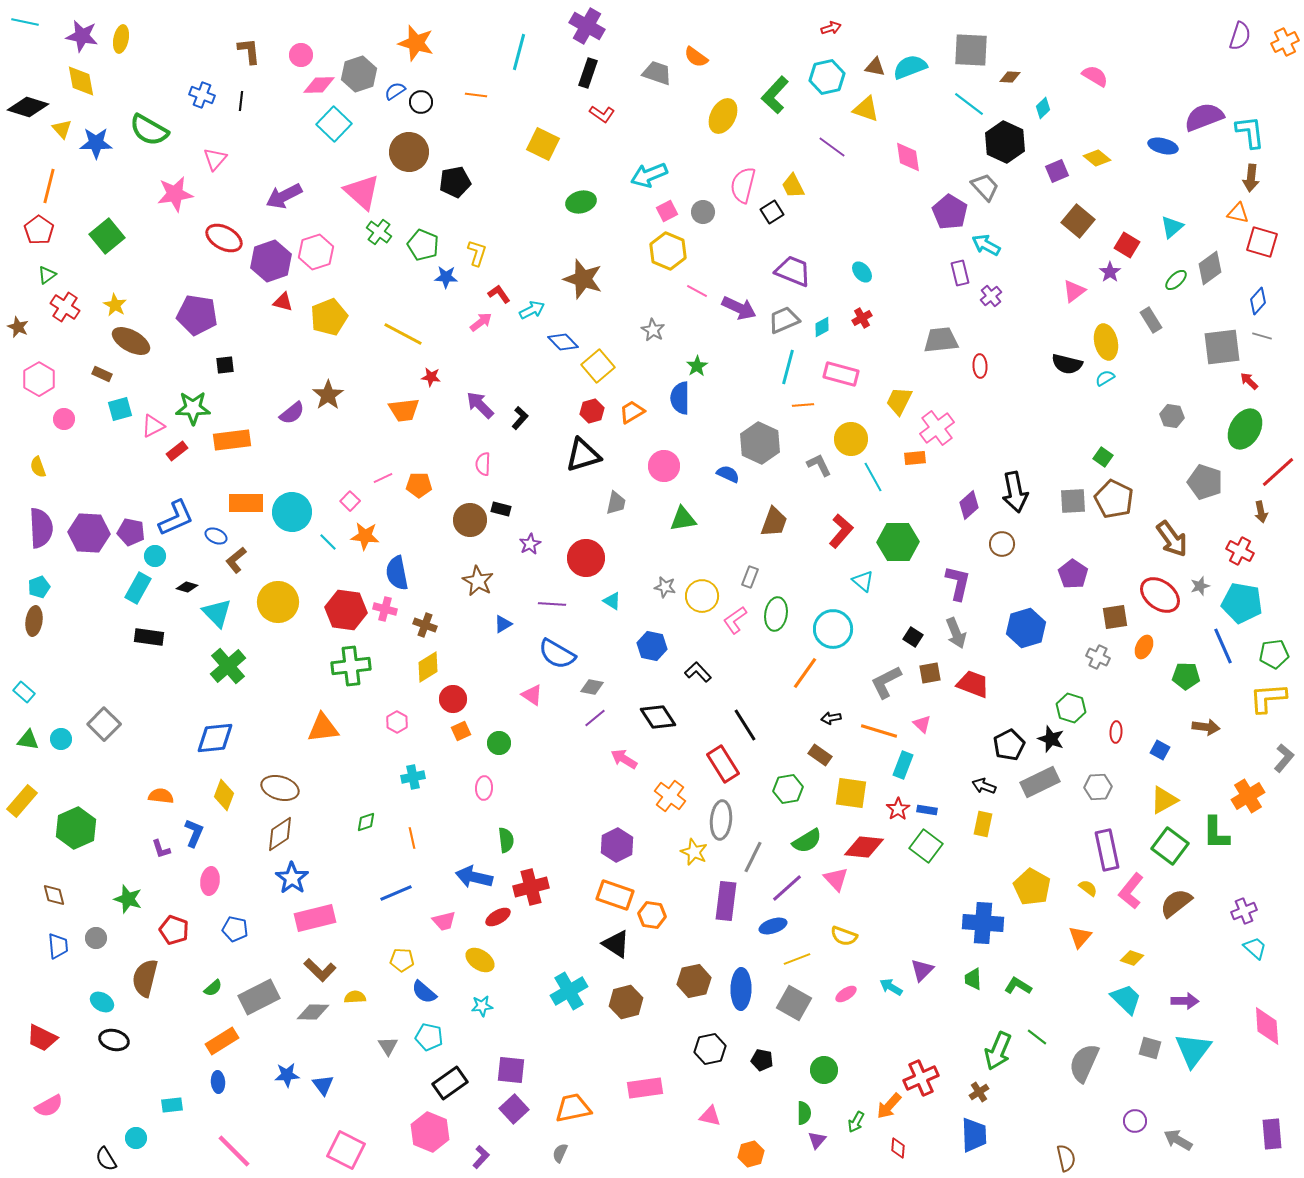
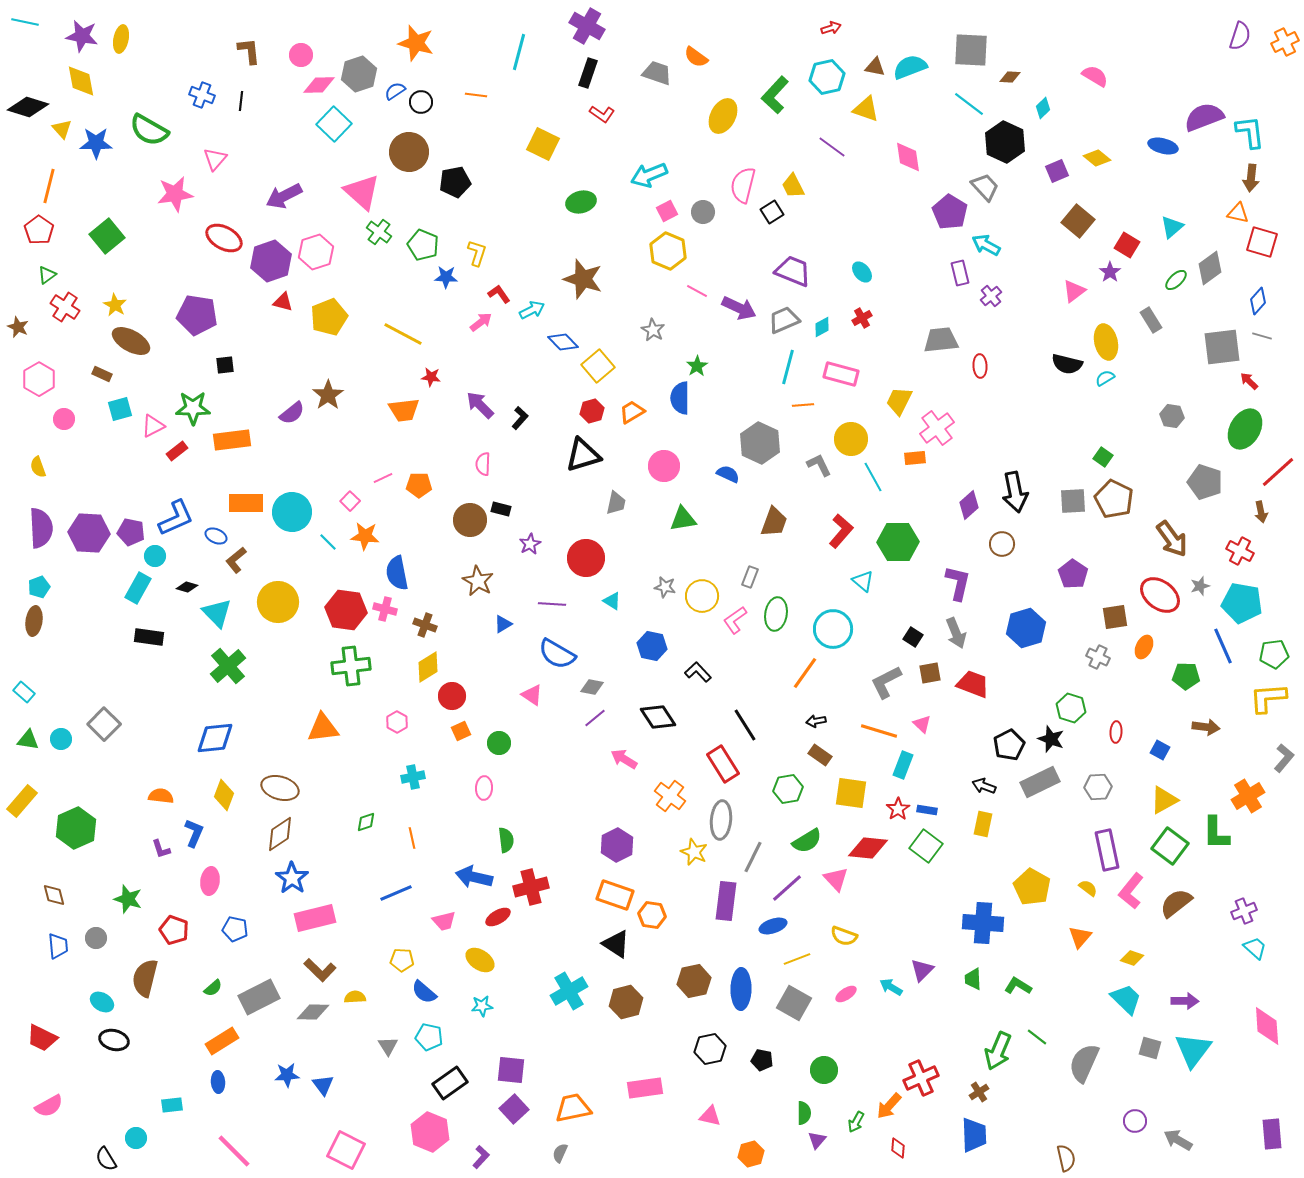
red circle at (453, 699): moved 1 px left, 3 px up
black arrow at (831, 718): moved 15 px left, 3 px down
red diamond at (864, 847): moved 4 px right, 1 px down
